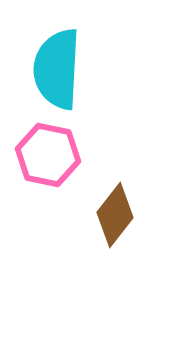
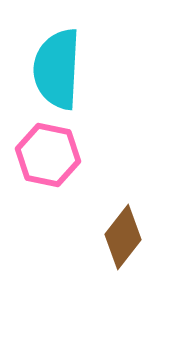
brown diamond: moved 8 px right, 22 px down
